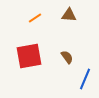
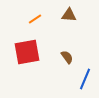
orange line: moved 1 px down
red square: moved 2 px left, 4 px up
